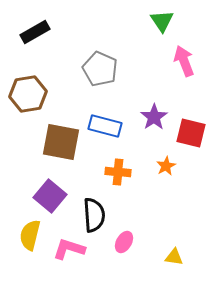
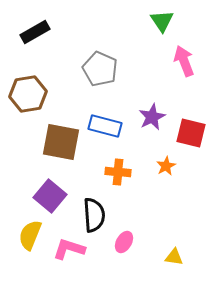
purple star: moved 2 px left; rotated 8 degrees clockwise
yellow semicircle: rotated 8 degrees clockwise
